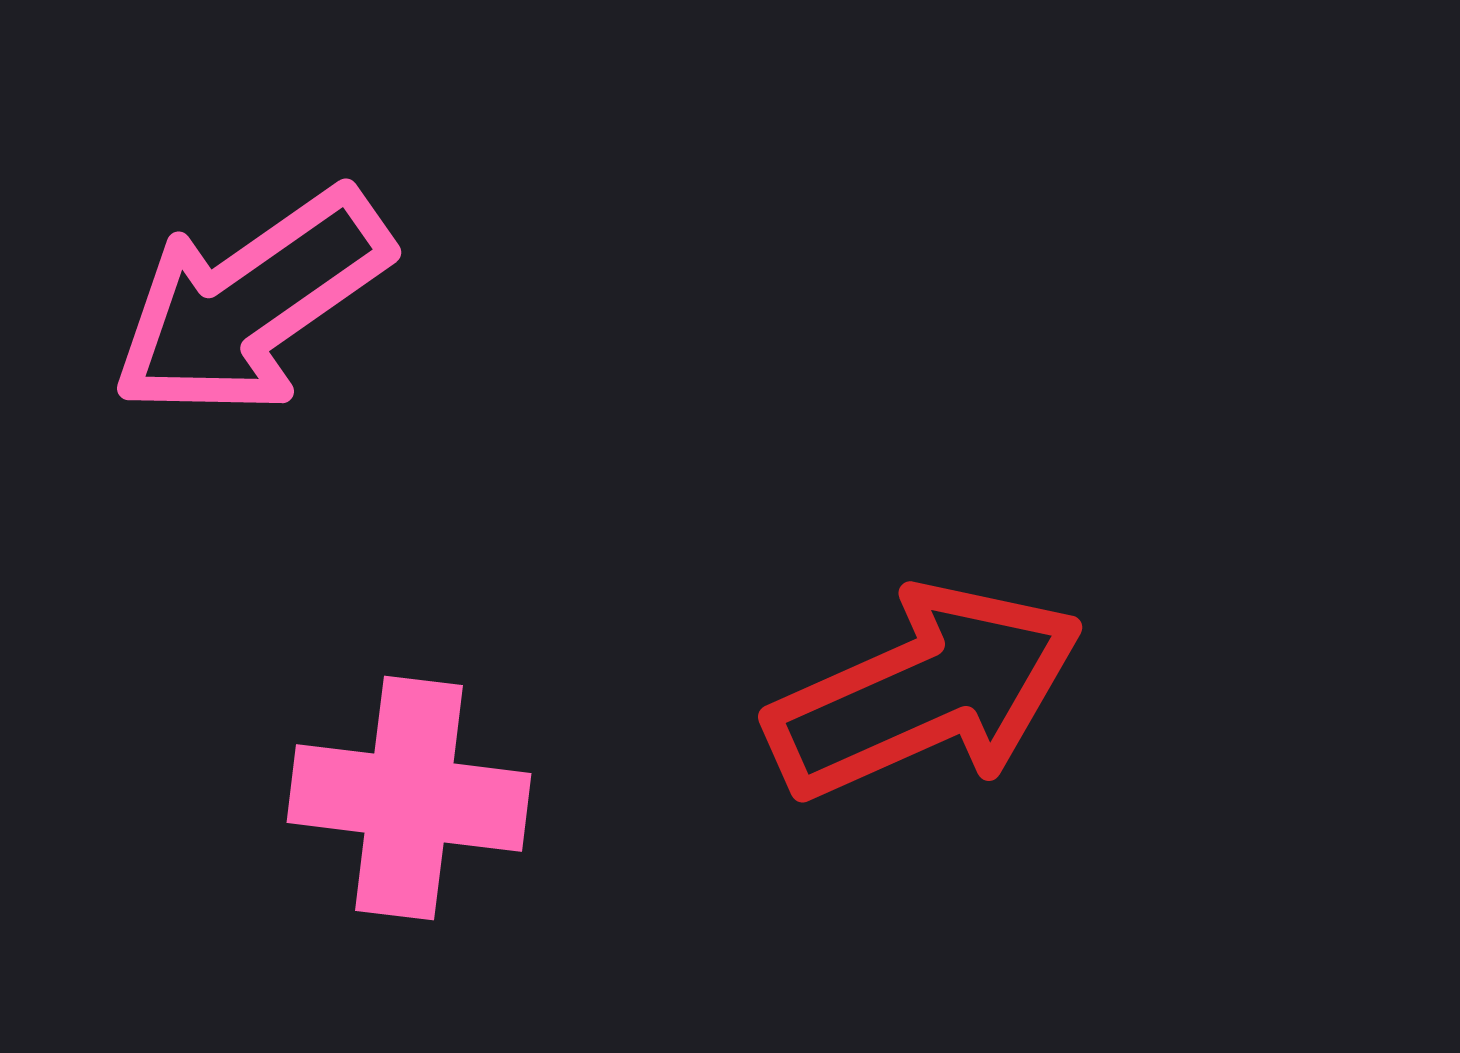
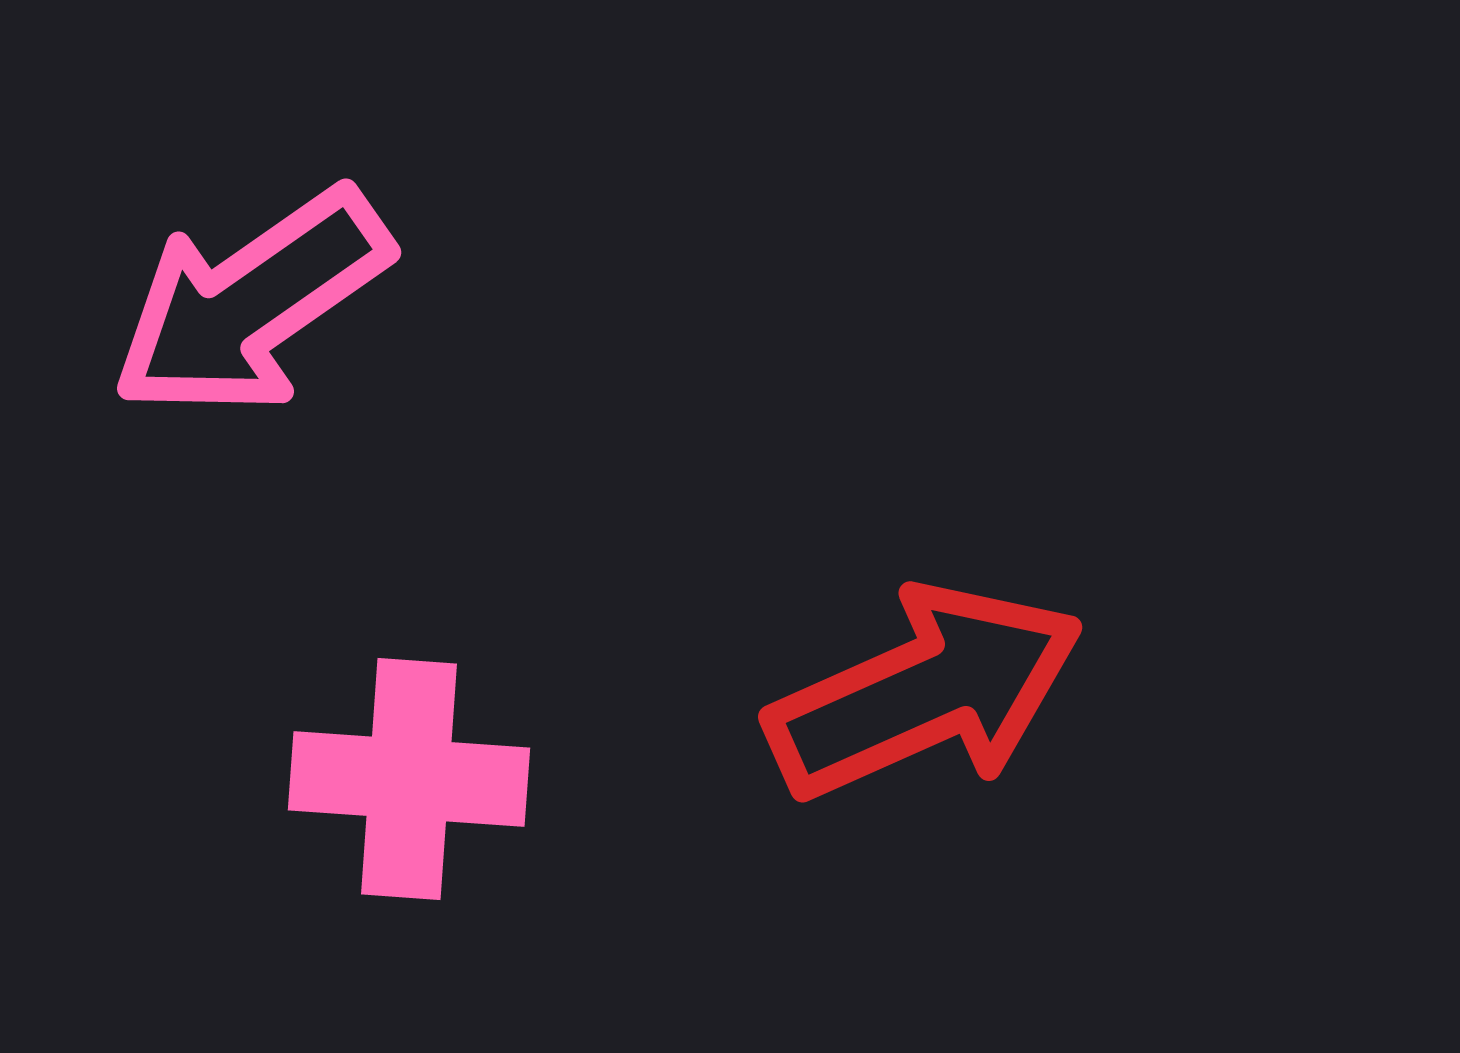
pink cross: moved 19 px up; rotated 3 degrees counterclockwise
